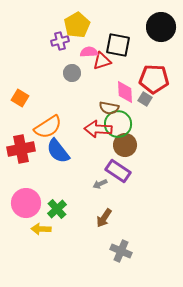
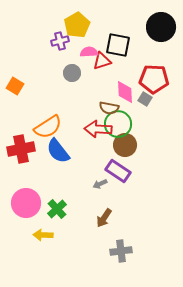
orange square: moved 5 px left, 12 px up
yellow arrow: moved 2 px right, 6 px down
gray cross: rotated 30 degrees counterclockwise
